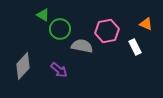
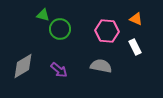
green triangle: rotated 16 degrees counterclockwise
orange triangle: moved 10 px left, 5 px up
pink hexagon: rotated 15 degrees clockwise
gray semicircle: moved 19 px right, 20 px down
gray diamond: rotated 16 degrees clockwise
